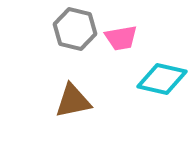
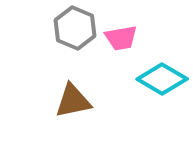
gray hexagon: moved 1 px up; rotated 9 degrees clockwise
cyan diamond: rotated 18 degrees clockwise
